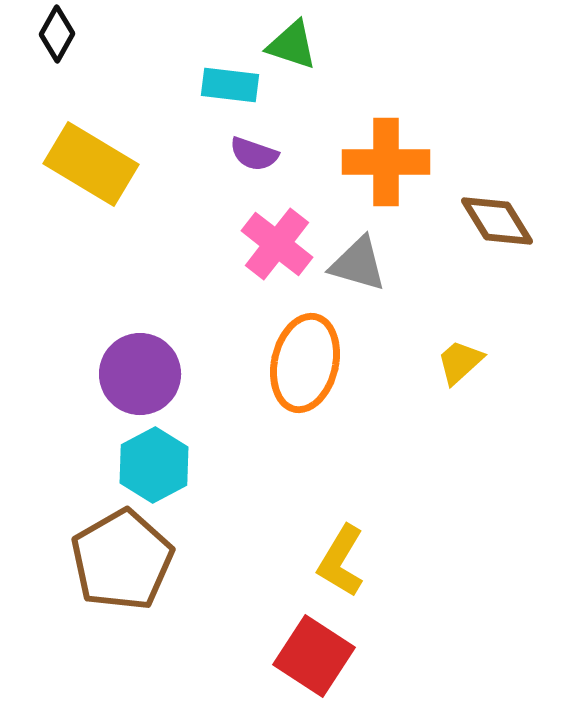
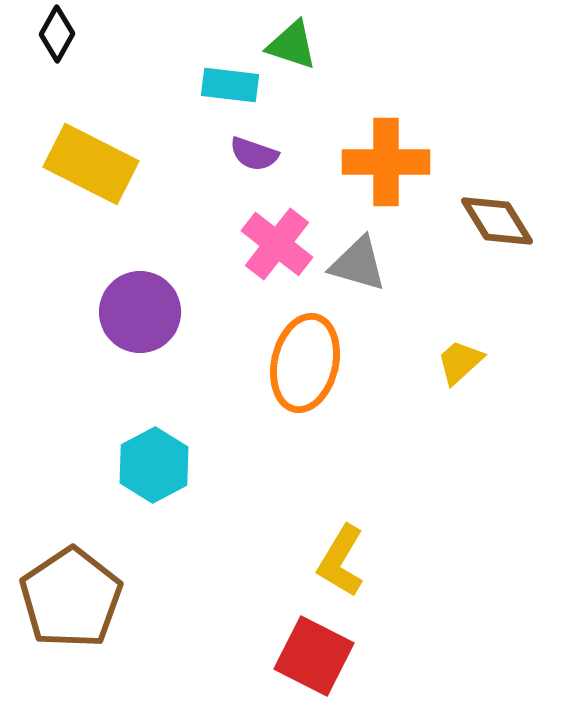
yellow rectangle: rotated 4 degrees counterclockwise
purple circle: moved 62 px up
brown pentagon: moved 51 px left, 38 px down; rotated 4 degrees counterclockwise
red square: rotated 6 degrees counterclockwise
